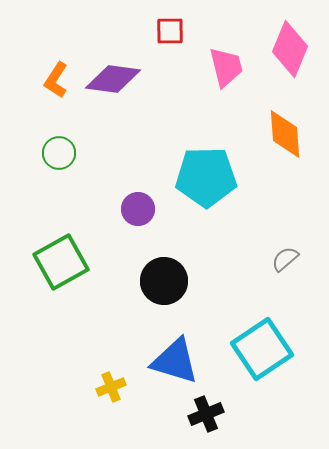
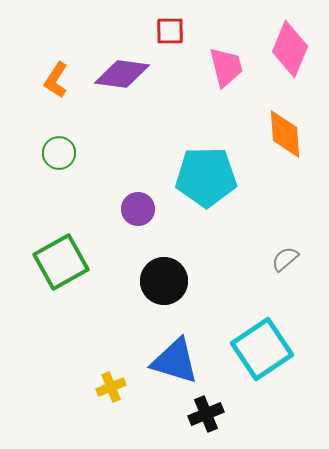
purple diamond: moved 9 px right, 5 px up
